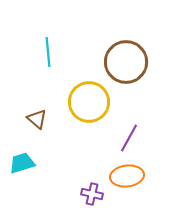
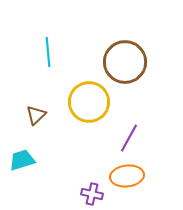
brown circle: moved 1 px left
brown triangle: moved 1 px left, 4 px up; rotated 35 degrees clockwise
cyan trapezoid: moved 3 px up
